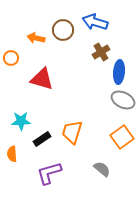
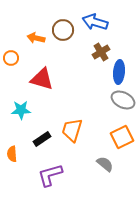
cyan star: moved 11 px up
orange trapezoid: moved 2 px up
orange square: rotated 10 degrees clockwise
gray semicircle: moved 3 px right, 5 px up
purple L-shape: moved 1 px right, 2 px down
